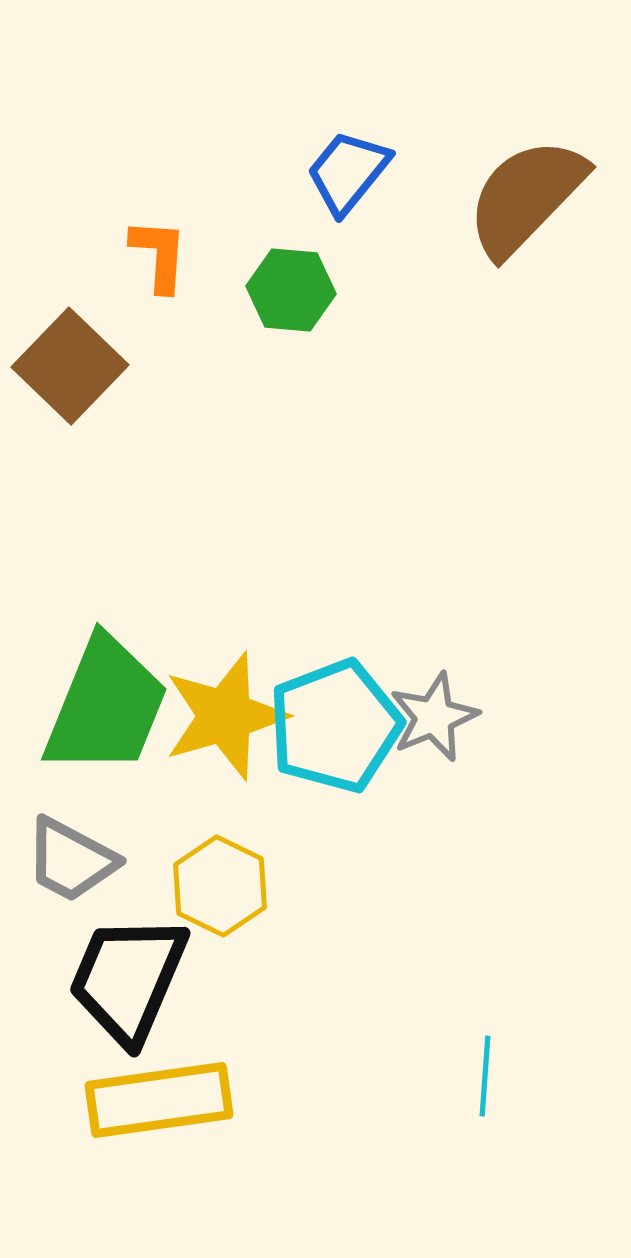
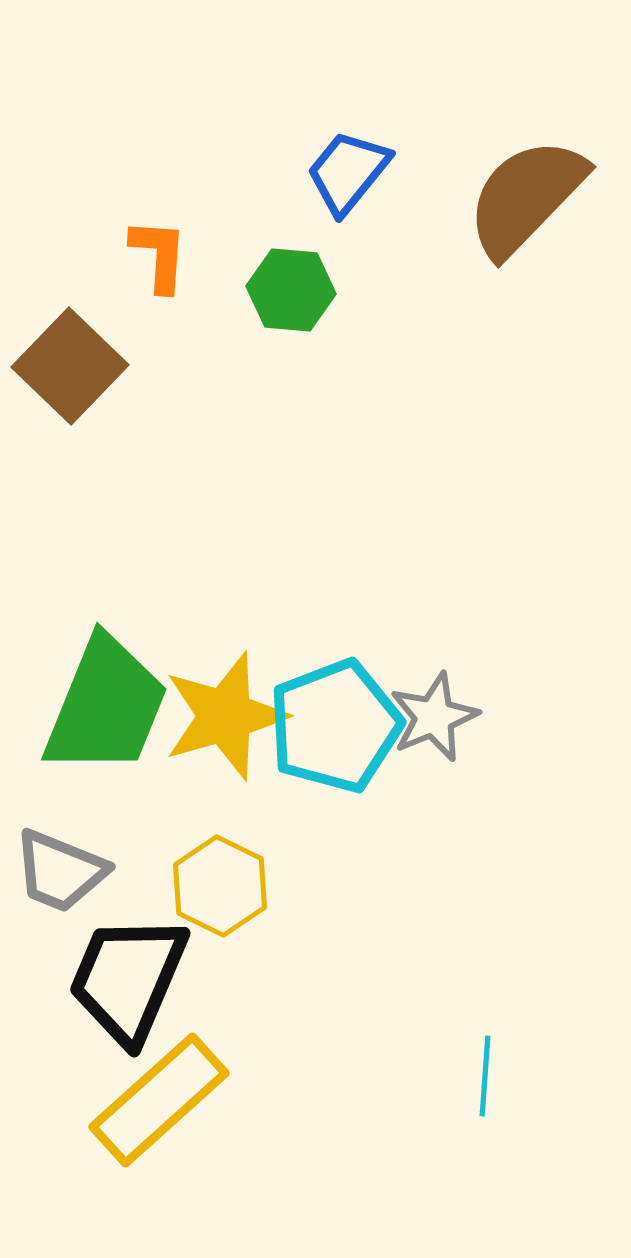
gray trapezoid: moved 11 px left, 11 px down; rotated 6 degrees counterclockwise
yellow rectangle: rotated 34 degrees counterclockwise
